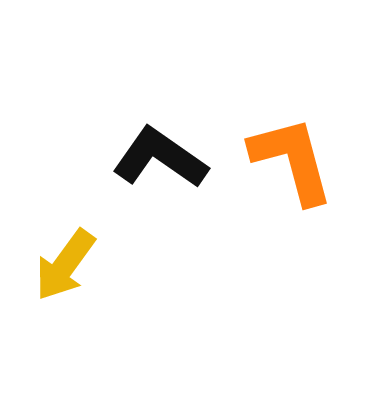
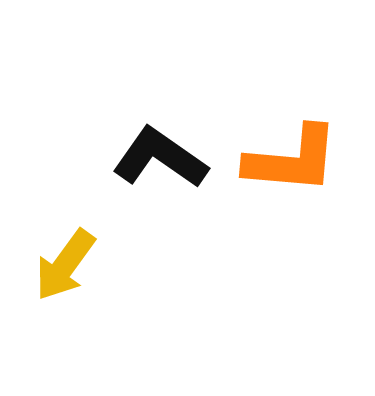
orange L-shape: rotated 110 degrees clockwise
